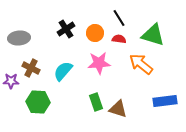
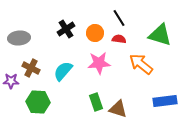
green triangle: moved 7 px right
